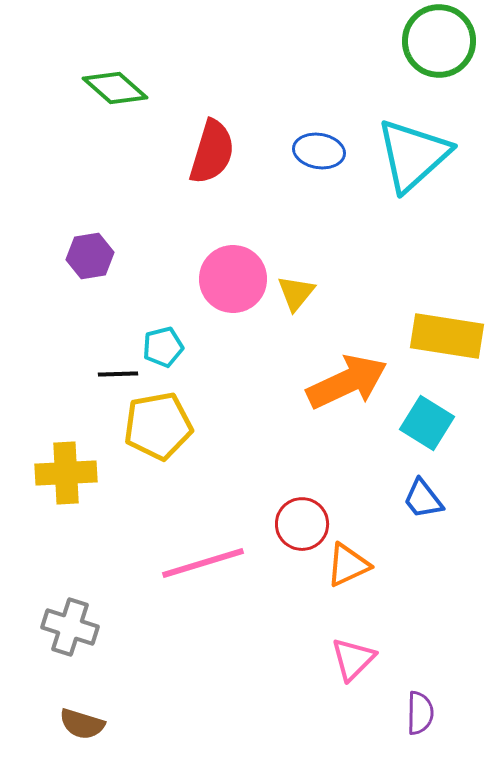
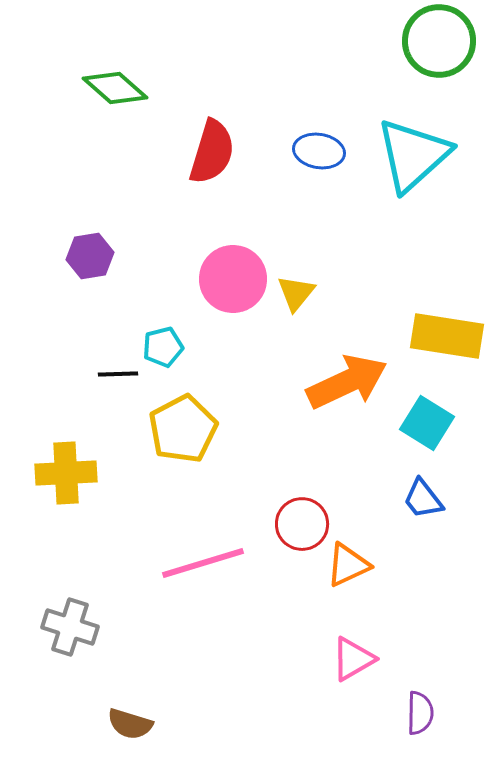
yellow pentagon: moved 25 px right, 3 px down; rotated 18 degrees counterclockwise
pink triangle: rotated 15 degrees clockwise
brown semicircle: moved 48 px right
